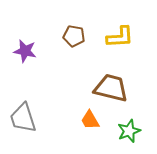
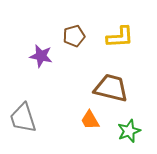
brown pentagon: rotated 25 degrees counterclockwise
purple star: moved 16 px right, 5 px down
